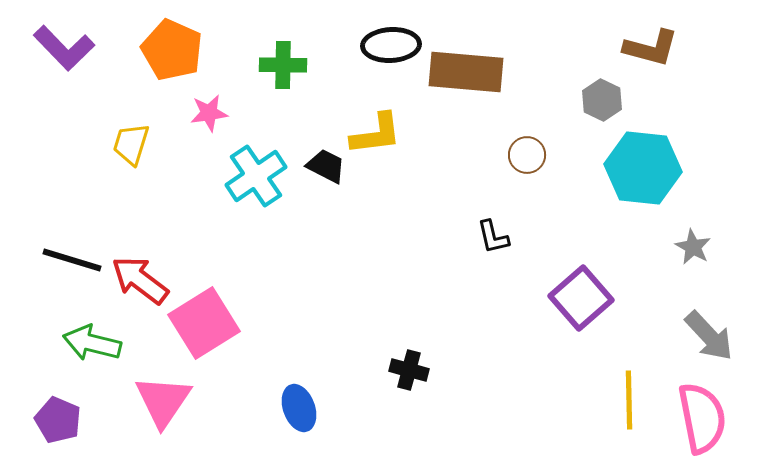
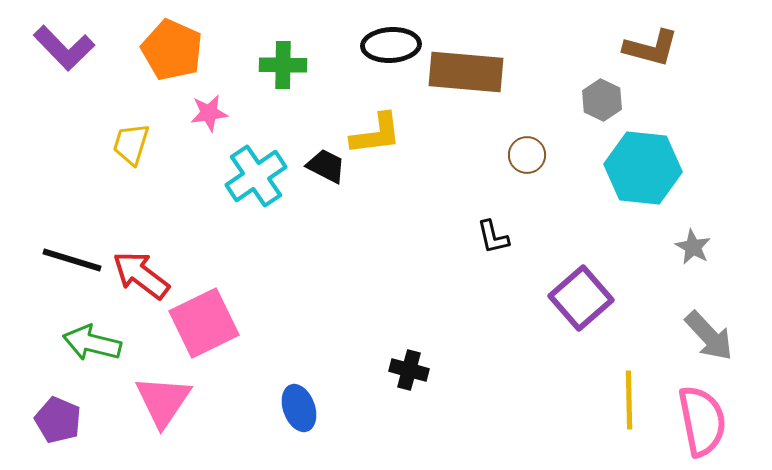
red arrow: moved 1 px right, 5 px up
pink square: rotated 6 degrees clockwise
pink semicircle: moved 3 px down
